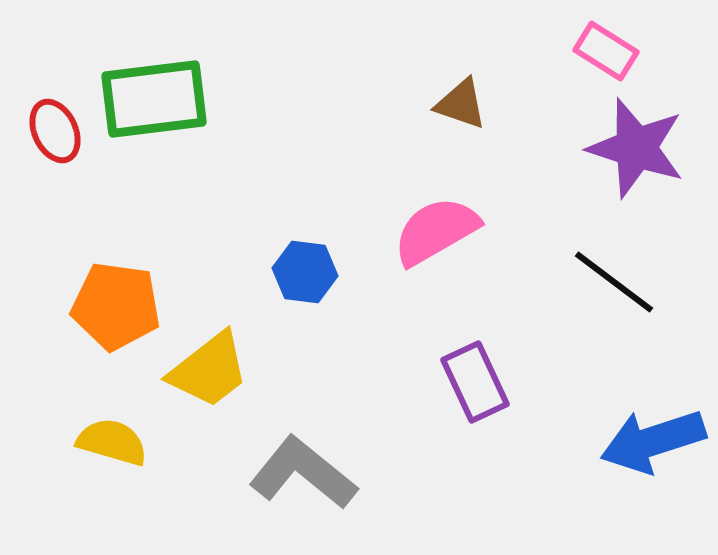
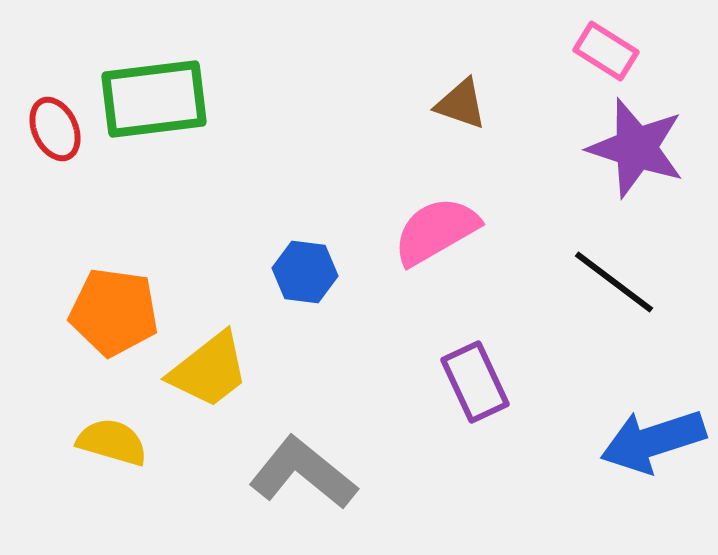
red ellipse: moved 2 px up
orange pentagon: moved 2 px left, 6 px down
